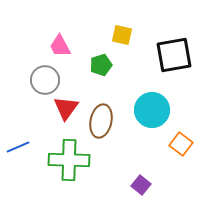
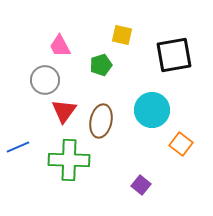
red triangle: moved 2 px left, 3 px down
